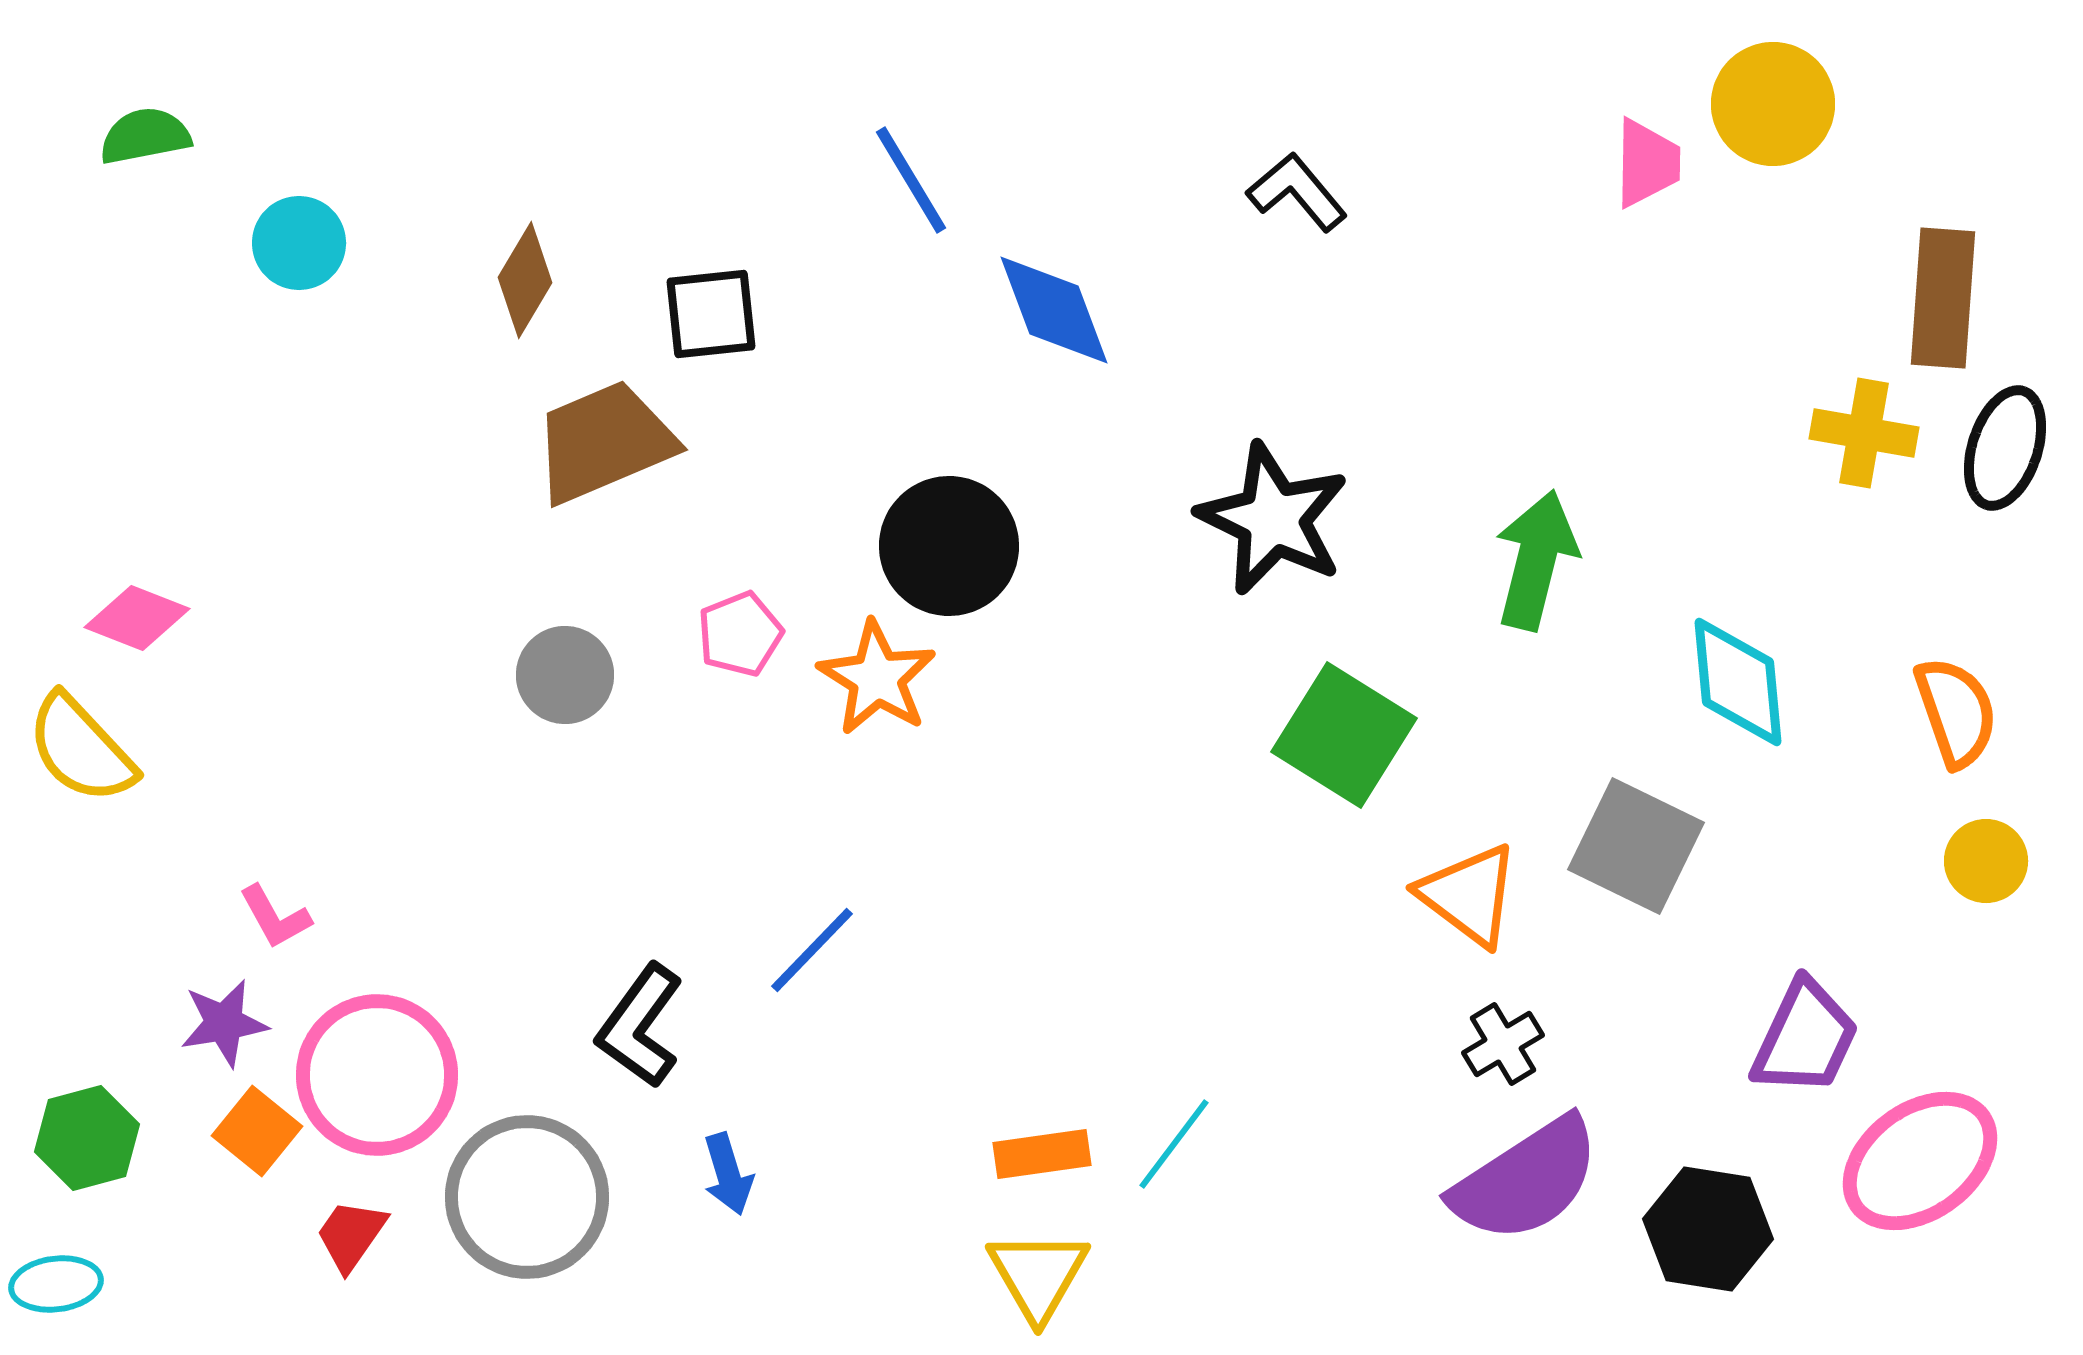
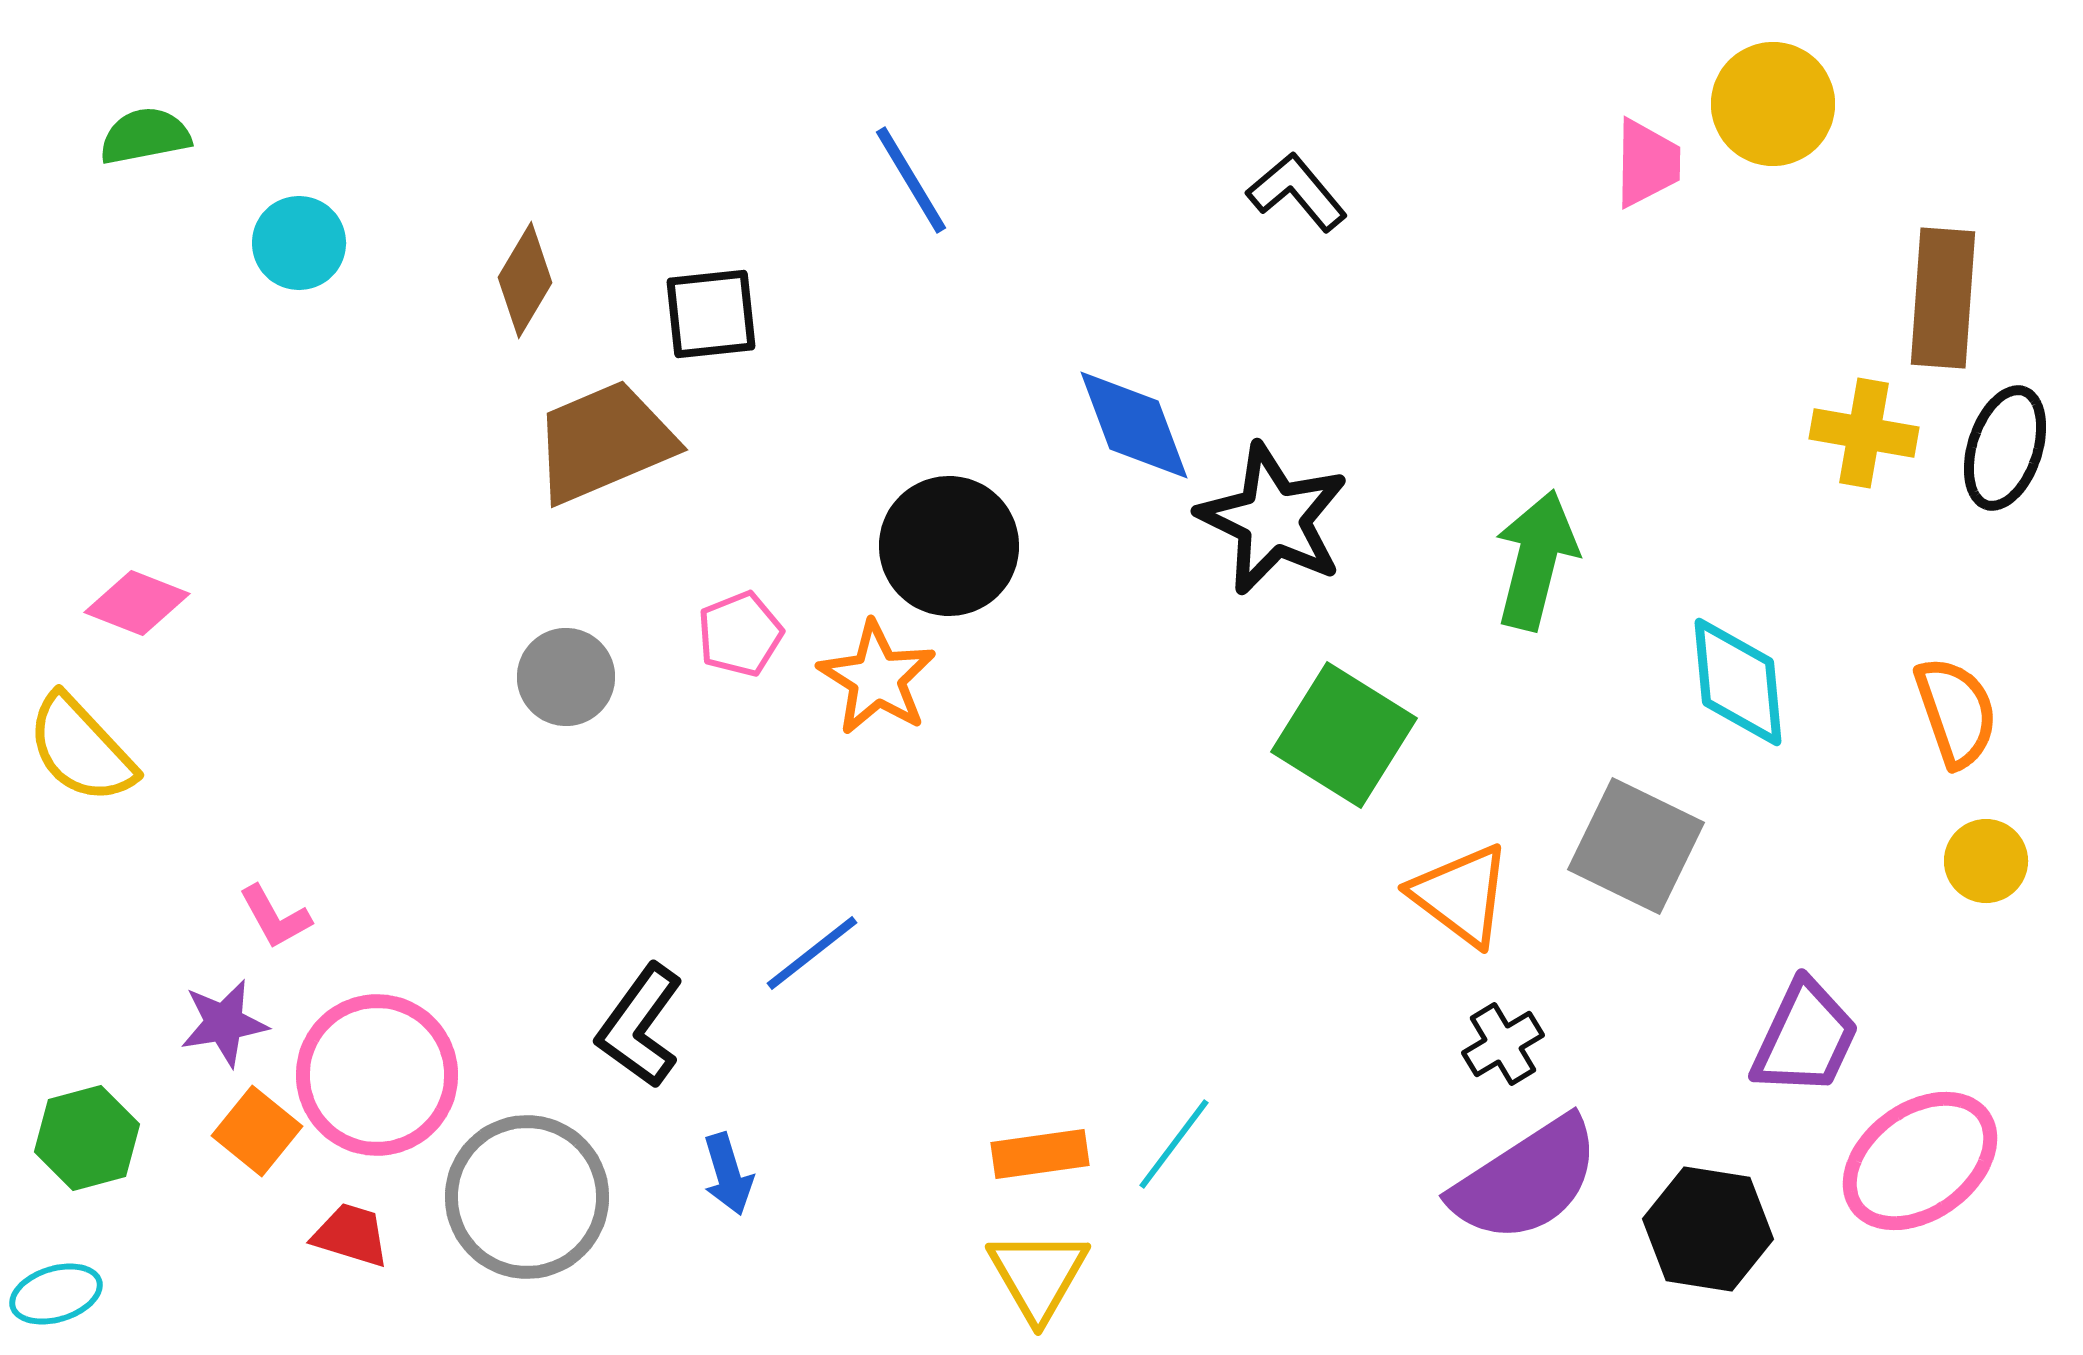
blue diamond at (1054, 310): moved 80 px right, 115 px down
pink diamond at (137, 618): moved 15 px up
gray circle at (565, 675): moved 1 px right, 2 px down
orange triangle at (1469, 895): moved 8 px left
blue line at (812, 950): moved 3 px down; rotated 8 degrees clockwise
orange rectangle at (1042, 1154): moved 2 px left
red trapezoid at (351, 1235): rotated 72 degrees clockwise
cyan ellipse at (56, 1284): moved 10 px down; rotated 10 degrees counterclockwise
